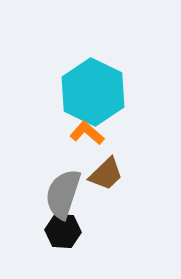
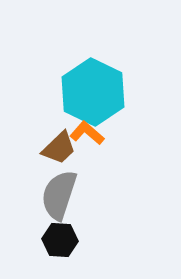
brown trapezoid: moved 47 px left, 26 px up
gray semicircle: moved 4 px left, 1 px down
black hexagon: moved 3 px left, 9 px down
